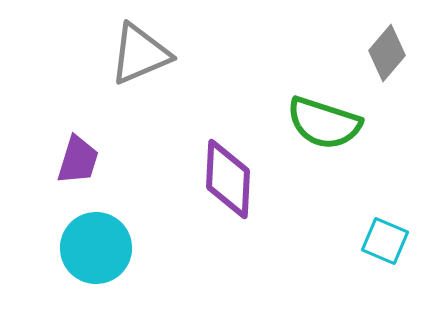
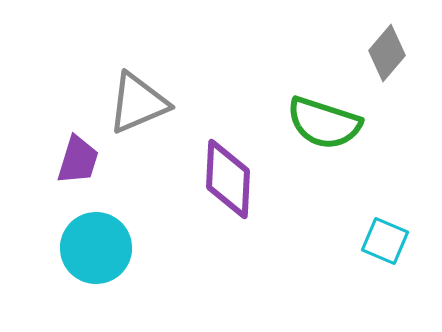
gray triangle: moved 2 px left, 49 px down
